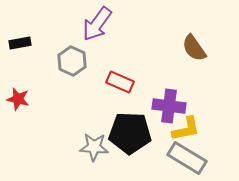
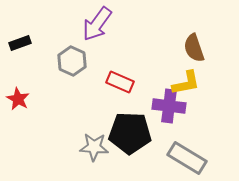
black rectangle: rotated 10 degrees counterclockwise
brown semicircle: rotated 16 degrees clockwise
red star: rotated 15 degrees clockwise
yellow L-shape: moved 46 px up
